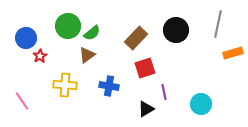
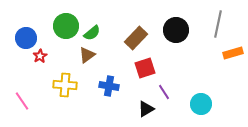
green circle: moved 2 px left
purple line: rotated 21 degrees counterclockwise
